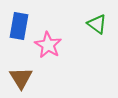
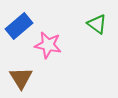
blue rectangle: rotated 40 degrees clockwise
pink star: rotated 20 degrees counterclockwise
